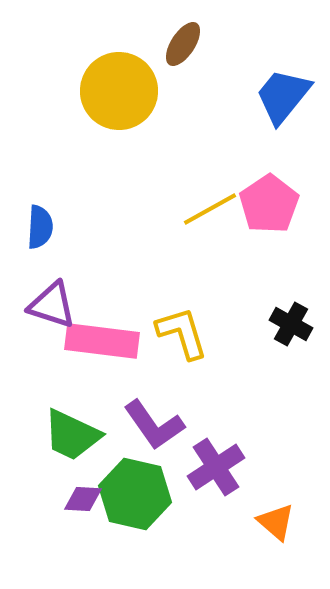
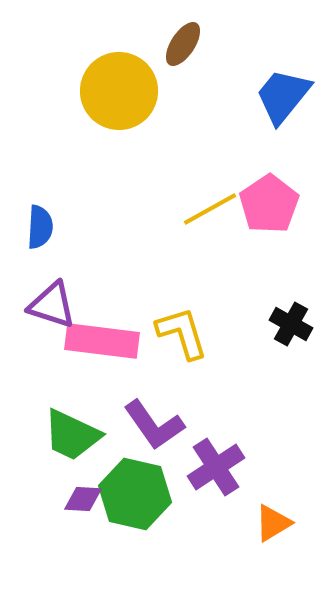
orange triangle: moved 3 px left, 1 px down; rotated 48 degrees clockwise
